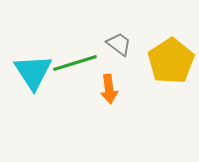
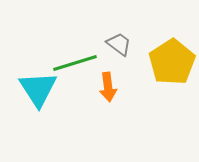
yellow pentagon: moved 1 px right, 1 px down
cyan triangle: moved 5 px right, 17 px down
orange arrow: moved 1 px left, 2 px up
